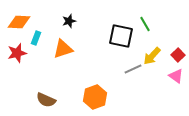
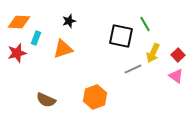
yellow arrow: moved 1 px right, 3 px up; rotated 18 degrees counterclockwise
